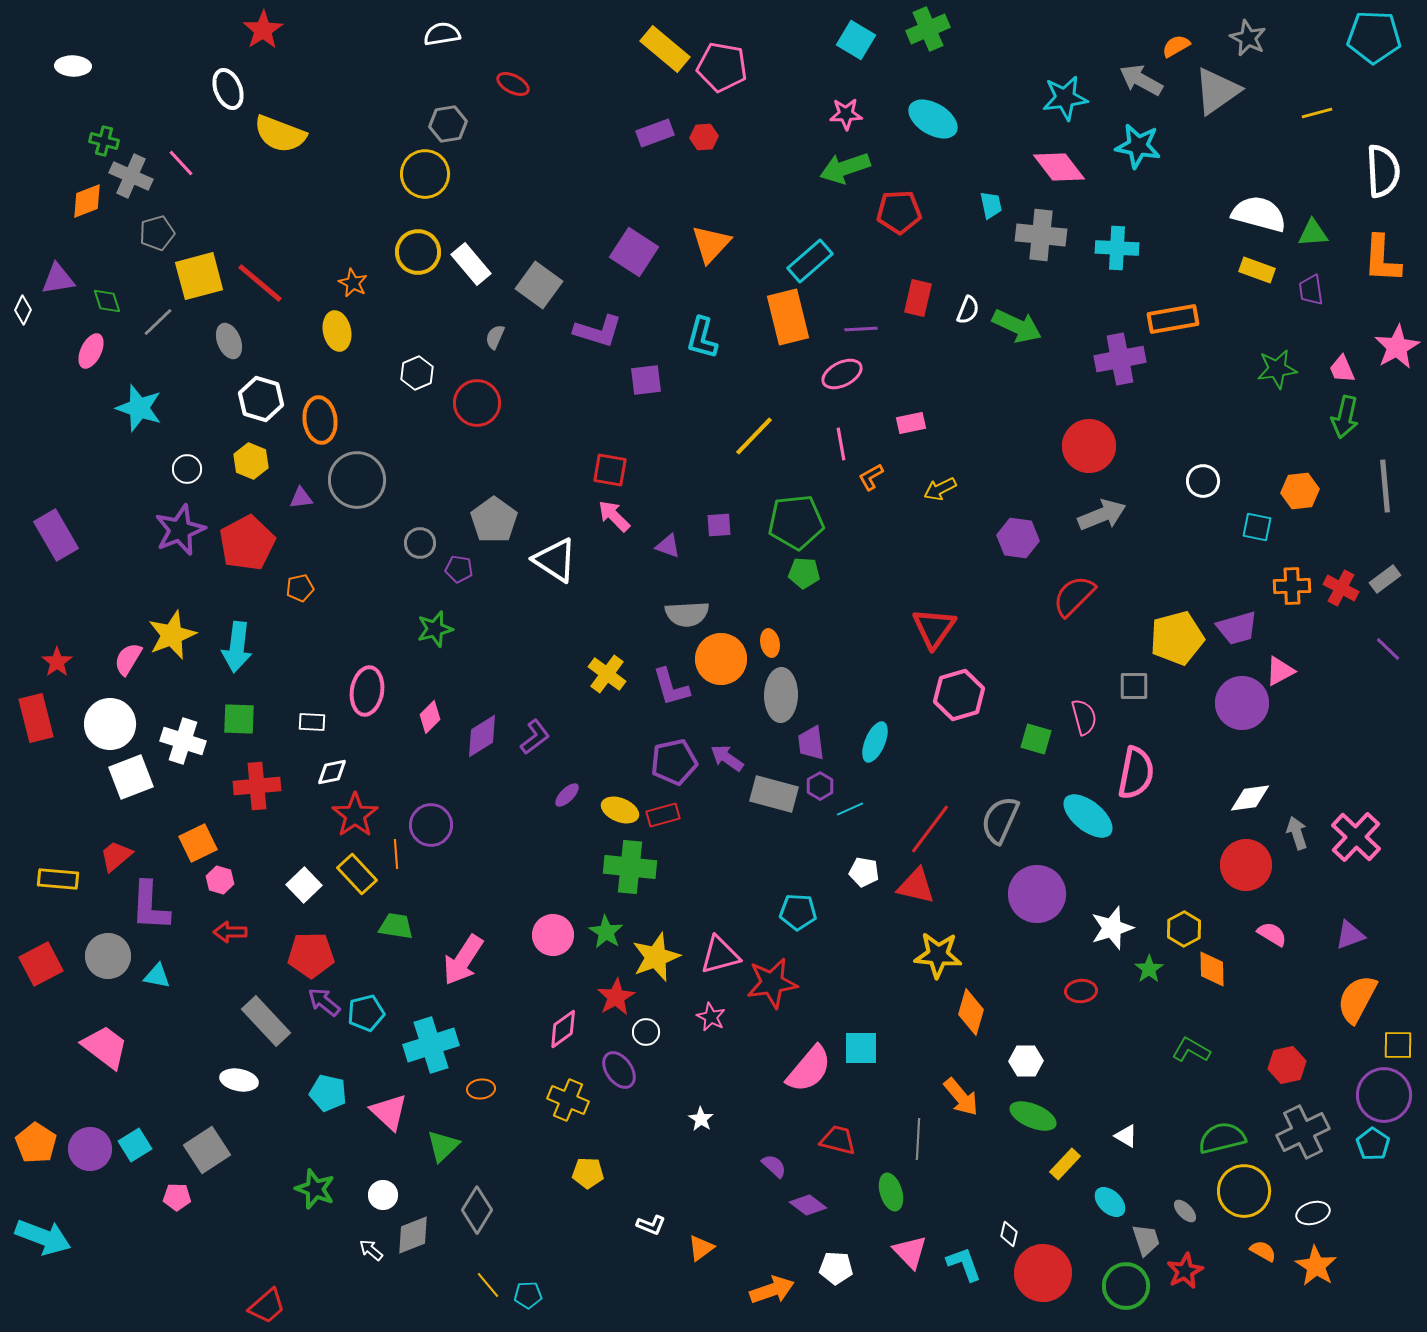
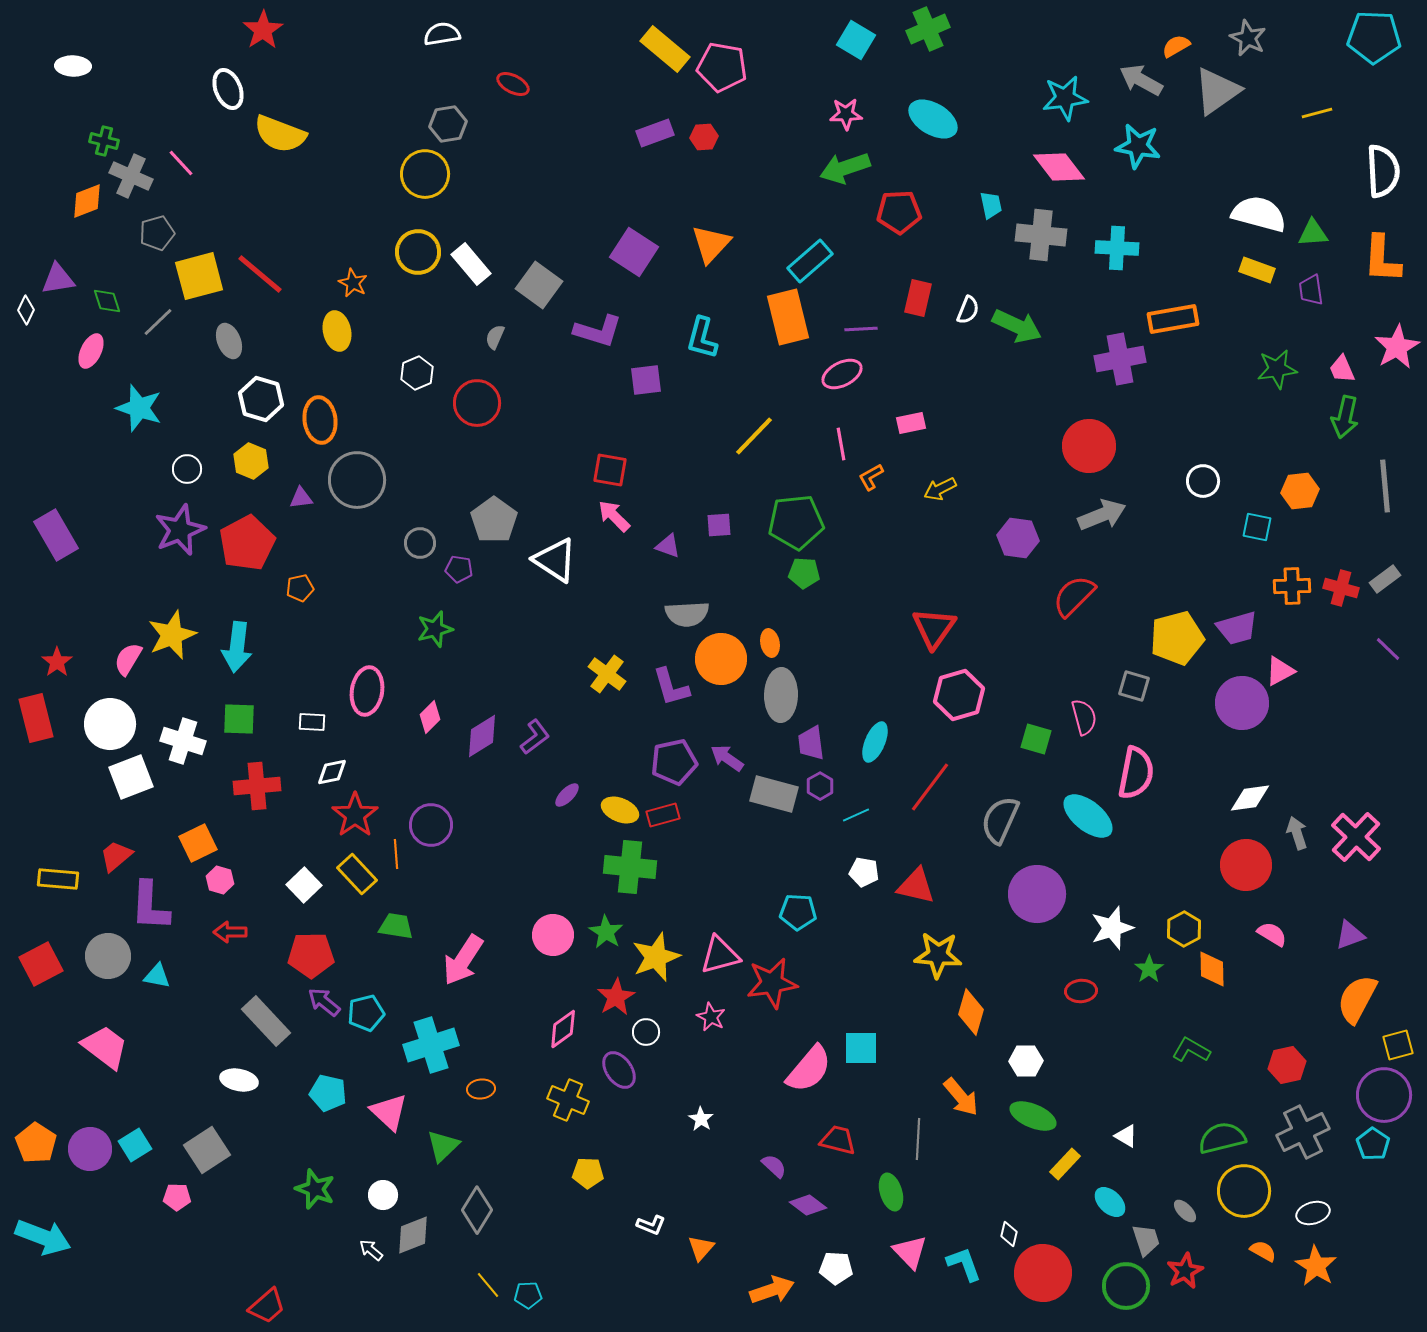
red line at (260, 283): moved 9 px up
white diamond at (23, 310): moved 3 px right
red cross at (1341, 588): rotated 12 degrees counterclockwise
gray square at (1134, 686): rotated 16 degrees clockwise
cyan line at (850, 809): moved 6 px right, 6 px down
red line at (930, 829): moved 42 px up
yellow square at (1398, 1045): rotated 16 degrees counterclockwise
orange triangle at (701, 1248): rotated 12 degrees counterclockwise
